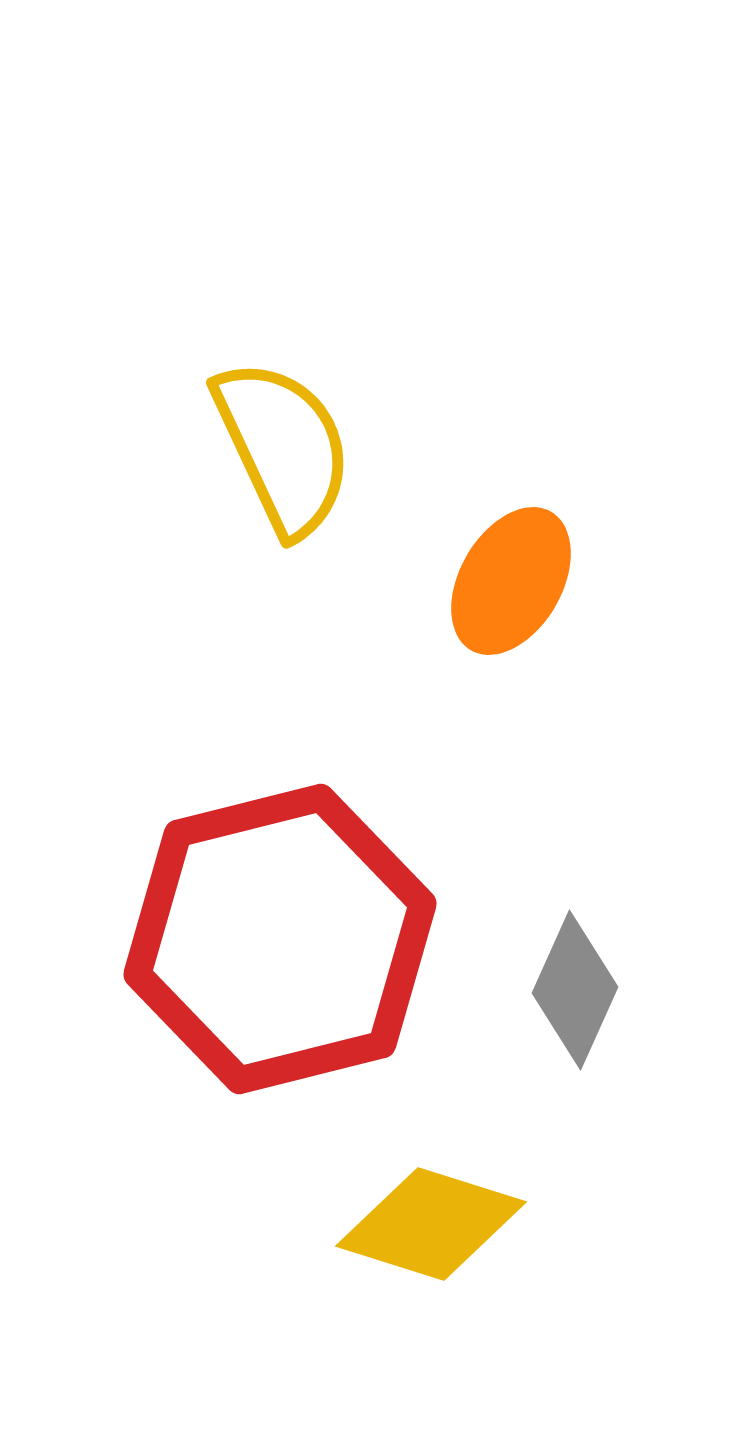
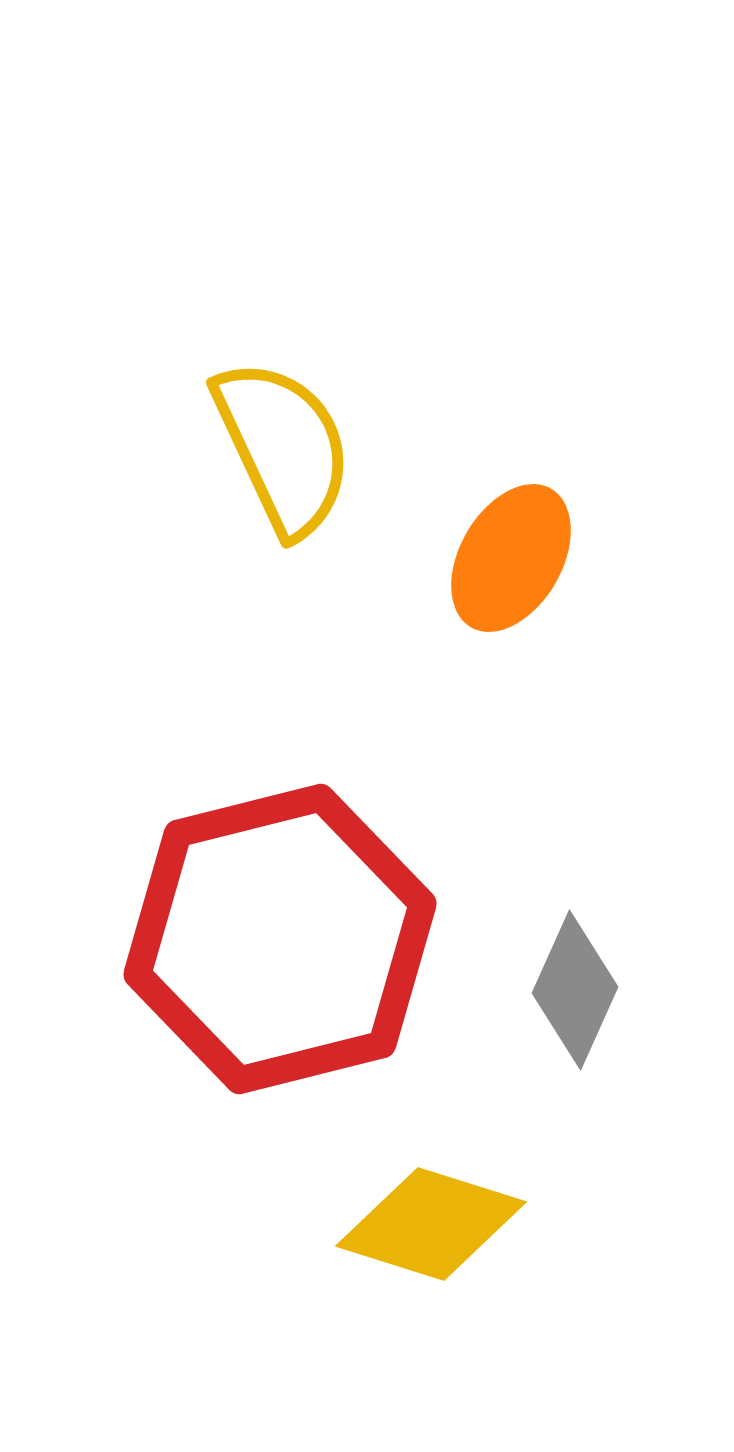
orange ellipse: moved 23 px up
